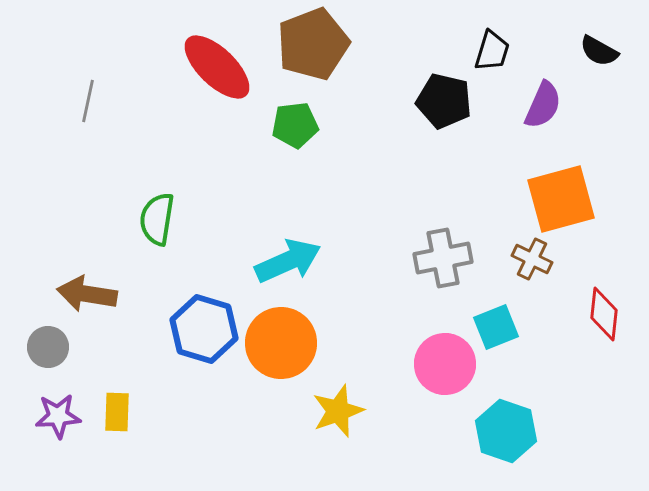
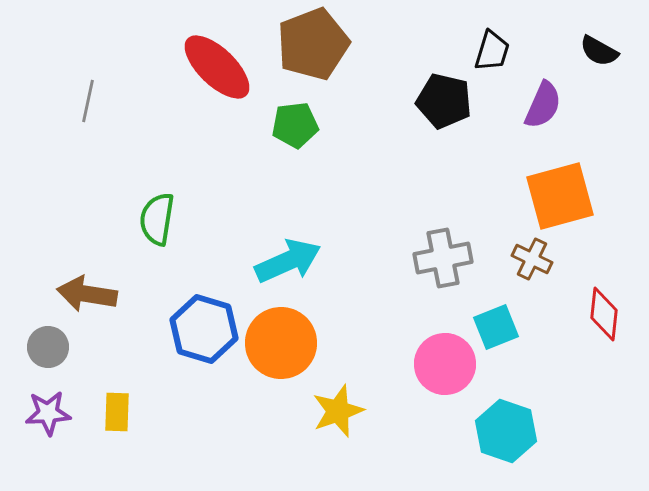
orange square: moved 1 px left, 3 px up
purple star: moved 10 px left, 3 px up
